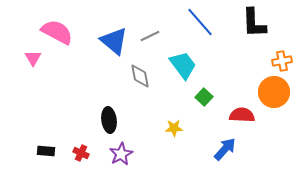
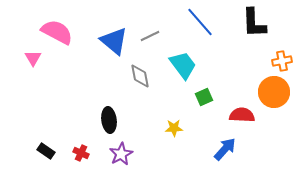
green square: rotated 24 degrees clockwise
black rectangle: rotated 30 degrees clockwise
